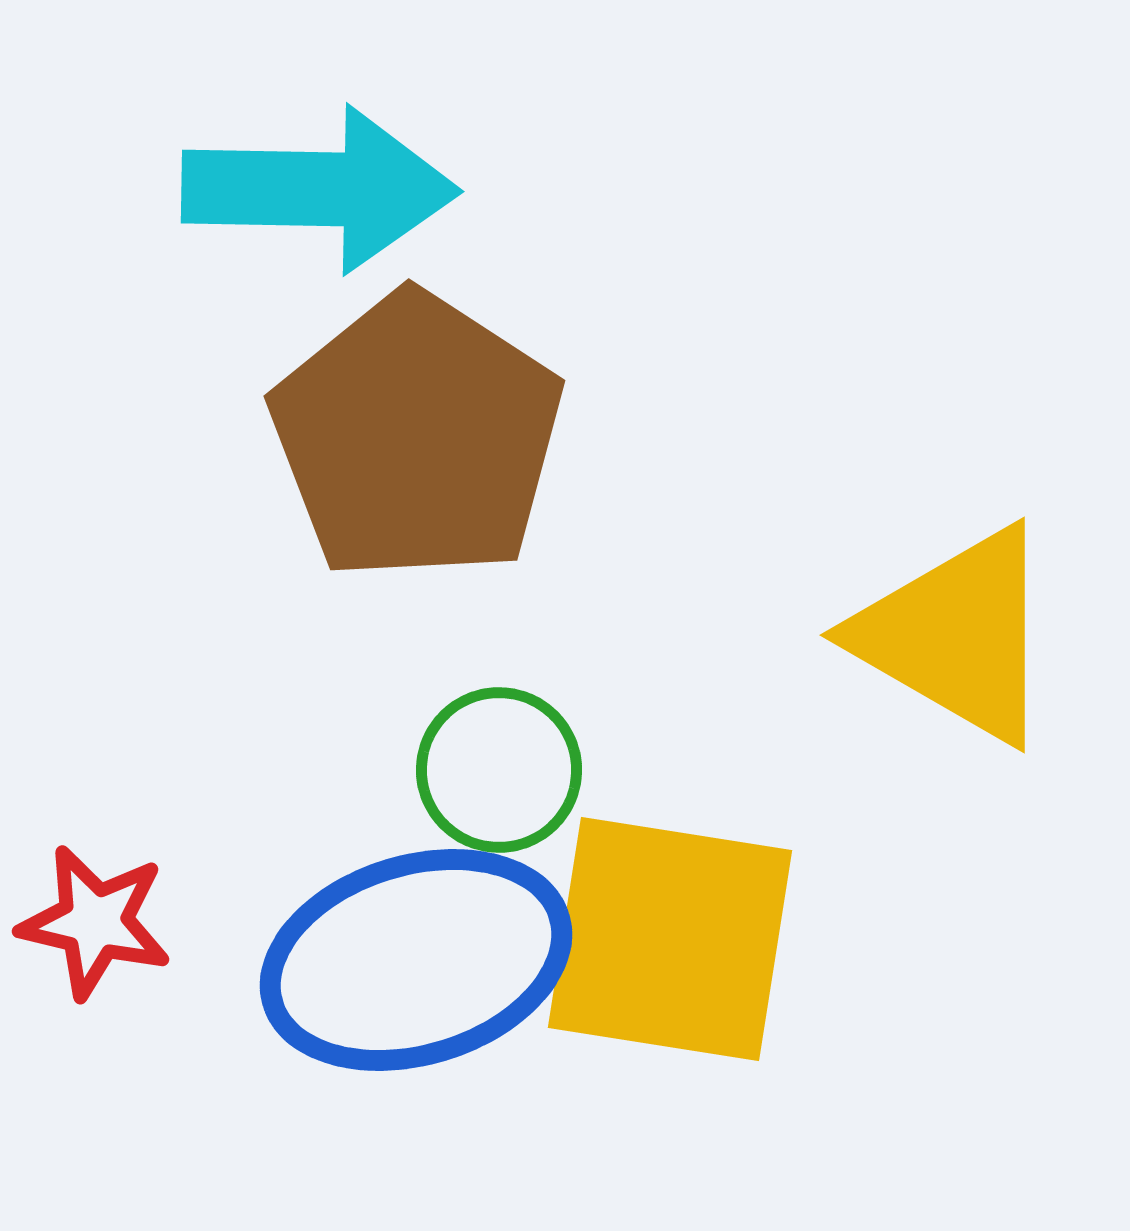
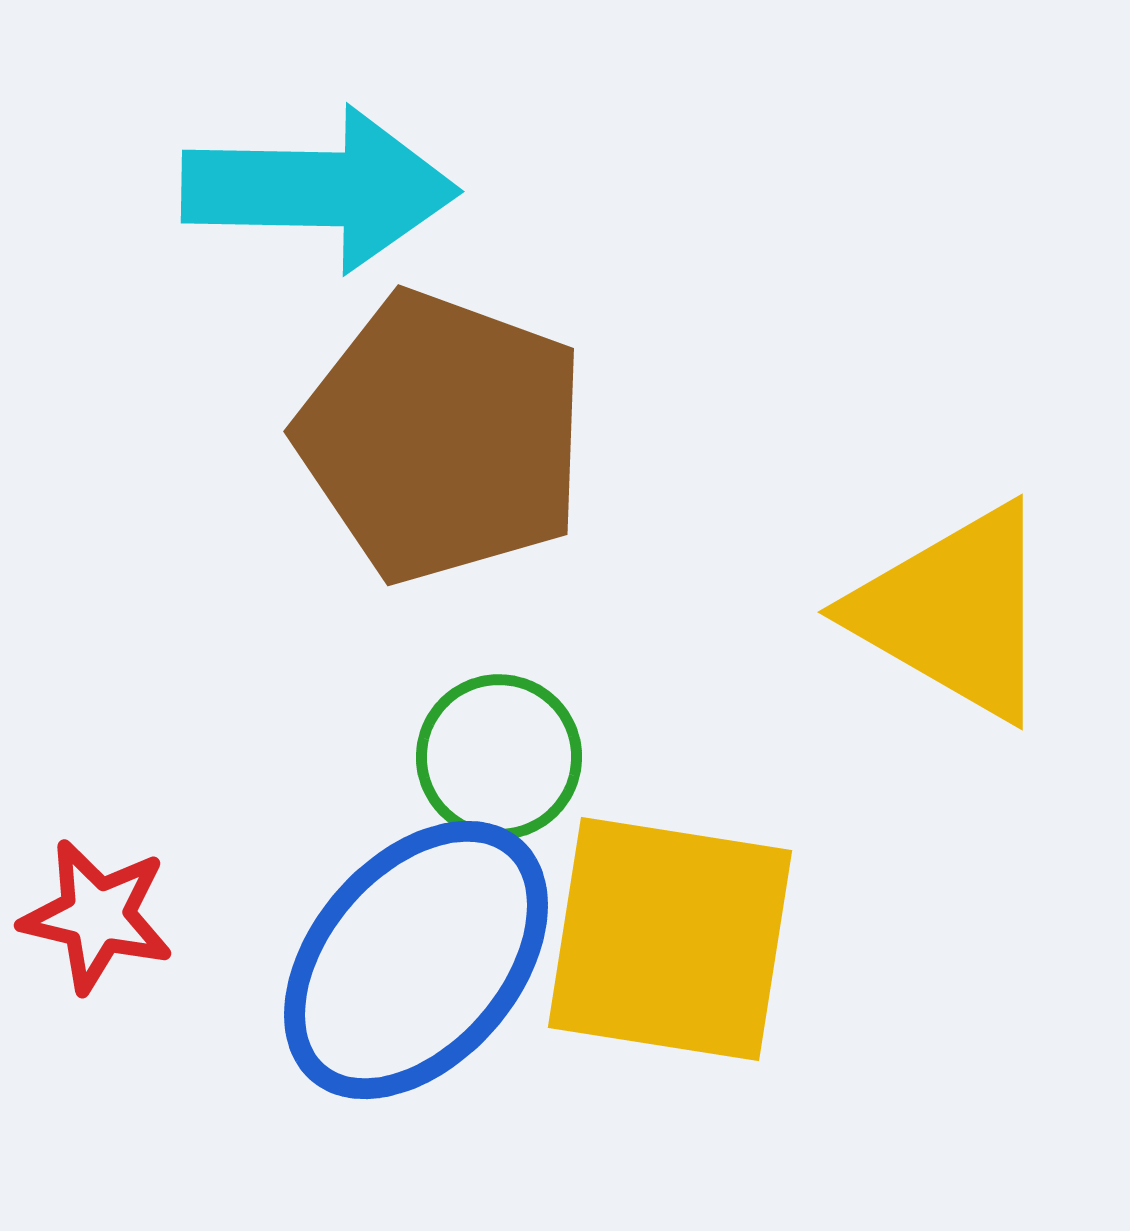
brown pentagon: moved 25 px right; rotated 13 degrees counterclockwise
yellow triangle: moved 2 px left, 23 px up
green circle: moved 13 px up
red star: moved 2 px right, 6 px up
blue ellipse: rotated 32 degrees counterclockwise
